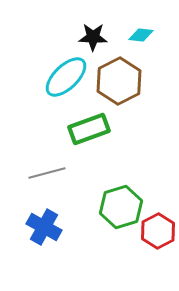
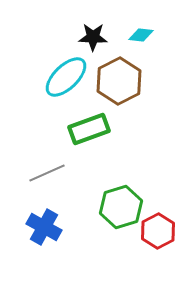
gray line: rotated 9 degrees counterclockwise
